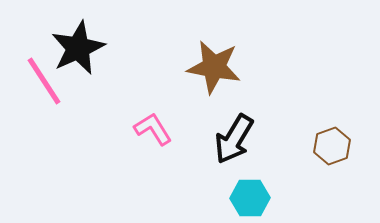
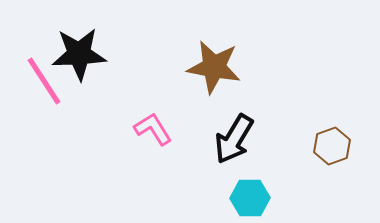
black star: moved 1 px right, 6 px down; rotated 22 degrees clockwise
